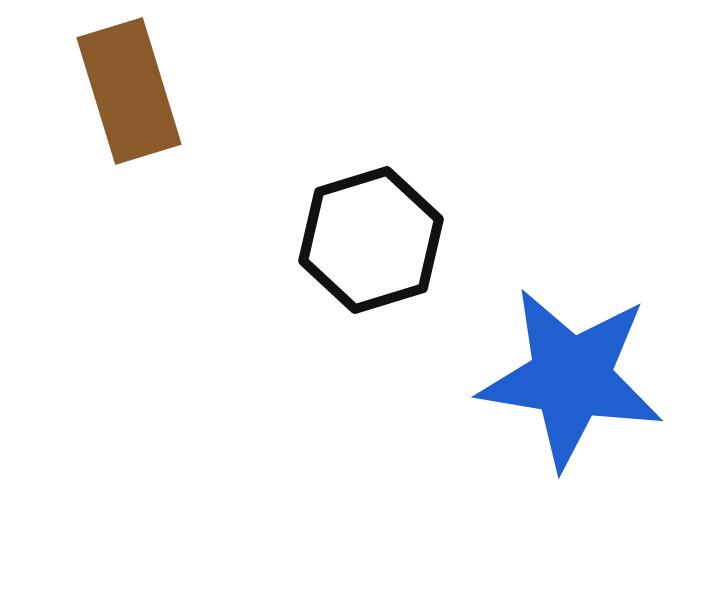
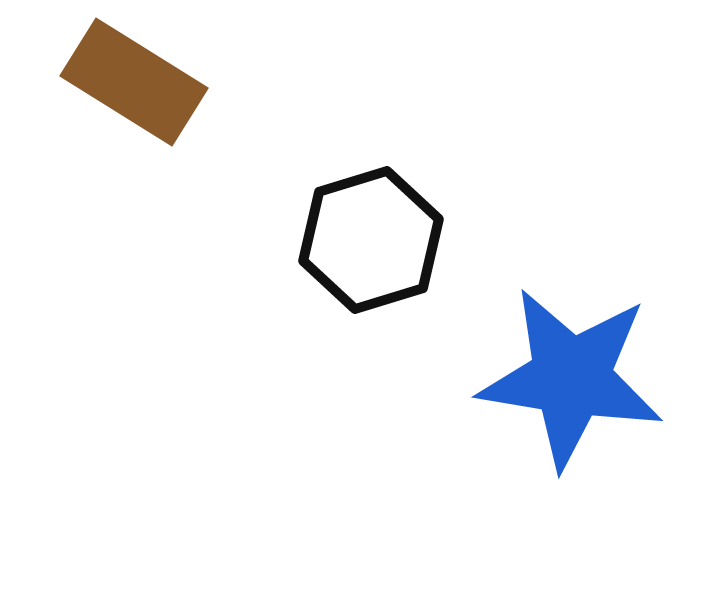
brown rectangle: moved 5 px right, 9 px up; rotated 41 degrees counterclockwise
